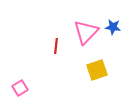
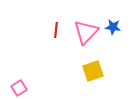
red line: moved 16 px up
yellow square: moved 4 px left, 1 px down
pink square: moved 1 px left
